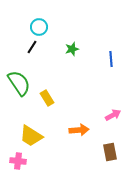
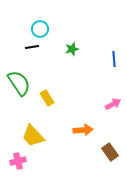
cyan circle: moved 1 px right, 2 px down
black line: rotated 48 degrees clockwise
blue line: moved 3 px right
pink arrow: moved 11 px up
orange arrow: moved 4 px right
yellow trapezoid: moved 2 px right; rotated 15 degrees clockwise
brown rectangle: rotated 24 degrees counterclockwise
pink cross: rotated 21 degrees counterclockwise
